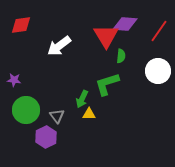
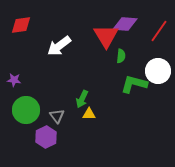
green L-shape: moved 27 px right; rotated 32 degrees clockwise
